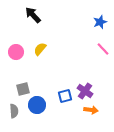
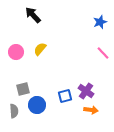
pink line: moved 4 px down
purple cross: moved 1 px right
